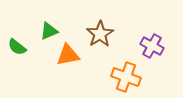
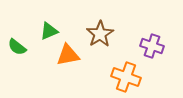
purple cross: rotated 10 degrees counterclockwise
